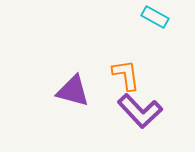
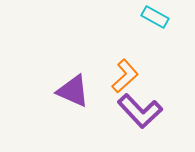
orange L-shape: moved 1 px left, 1 px down; rotated 56 degrees clockwise
purple triangle: rotated 9 degrees clockwise
